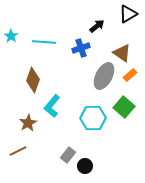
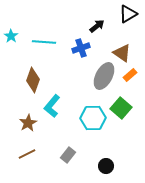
green square: moved 3 px left, 1 px down
brown line: moved 9 px right, 3 px down
black circle: moved 21 px right
